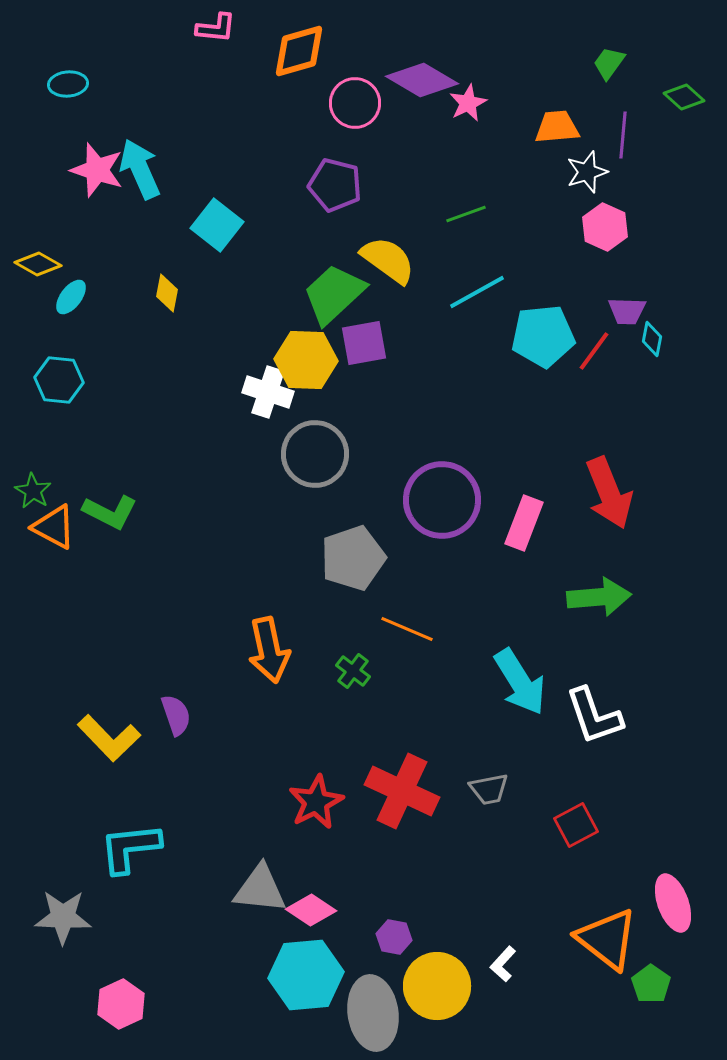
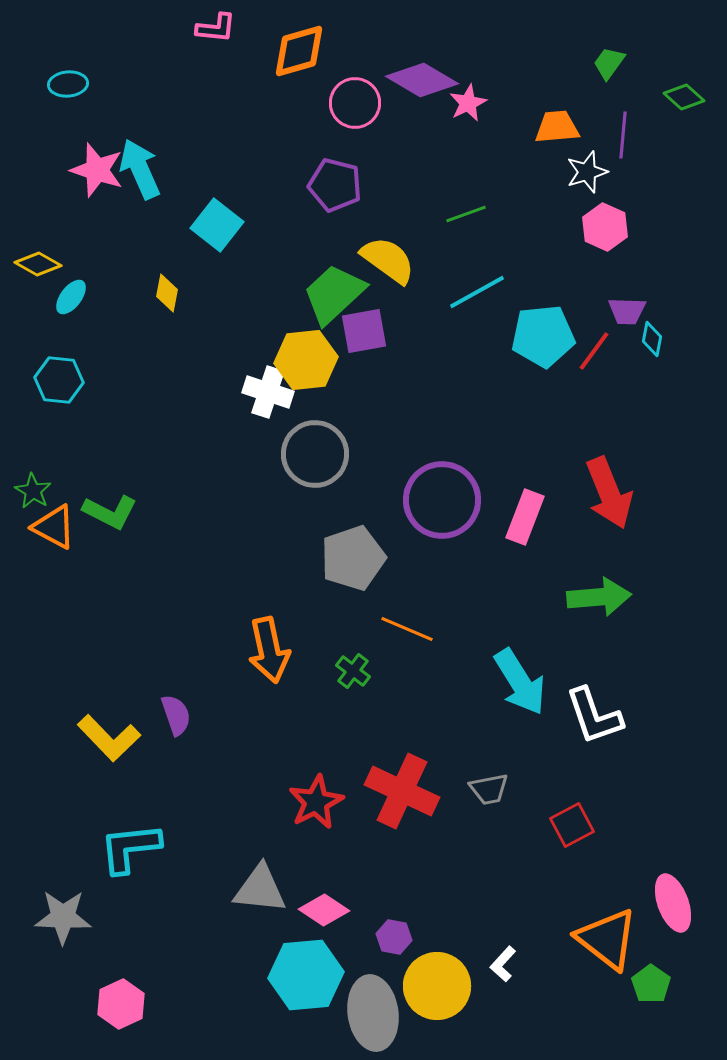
purple square at (364, 343): moved 12 px up
yellow hexagon at (306, 360): rotated 8 degrees counterclockwise
pink rectangle at (524, 523): moved 1 px right, 6 px up
red square at (576, 825): moved 4 px left
pink diamond at (311, 910): moved 13 px right
